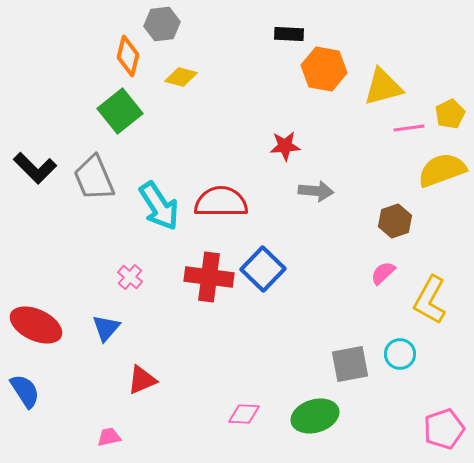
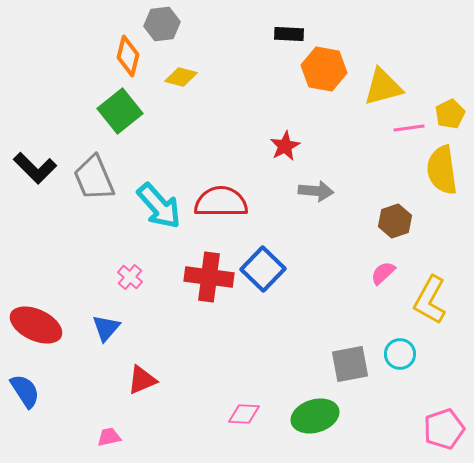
red star: rotated 24 degrees counterclockwise
yellow semicircle: rotated 78 degrees counterclockwise
cyan arrow: rotated 9 degrees counterclockwise
